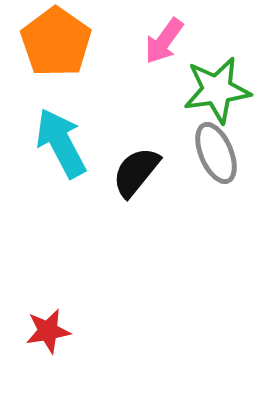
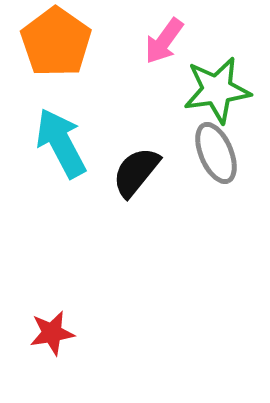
red star: moved 4 px right, 2 px down
